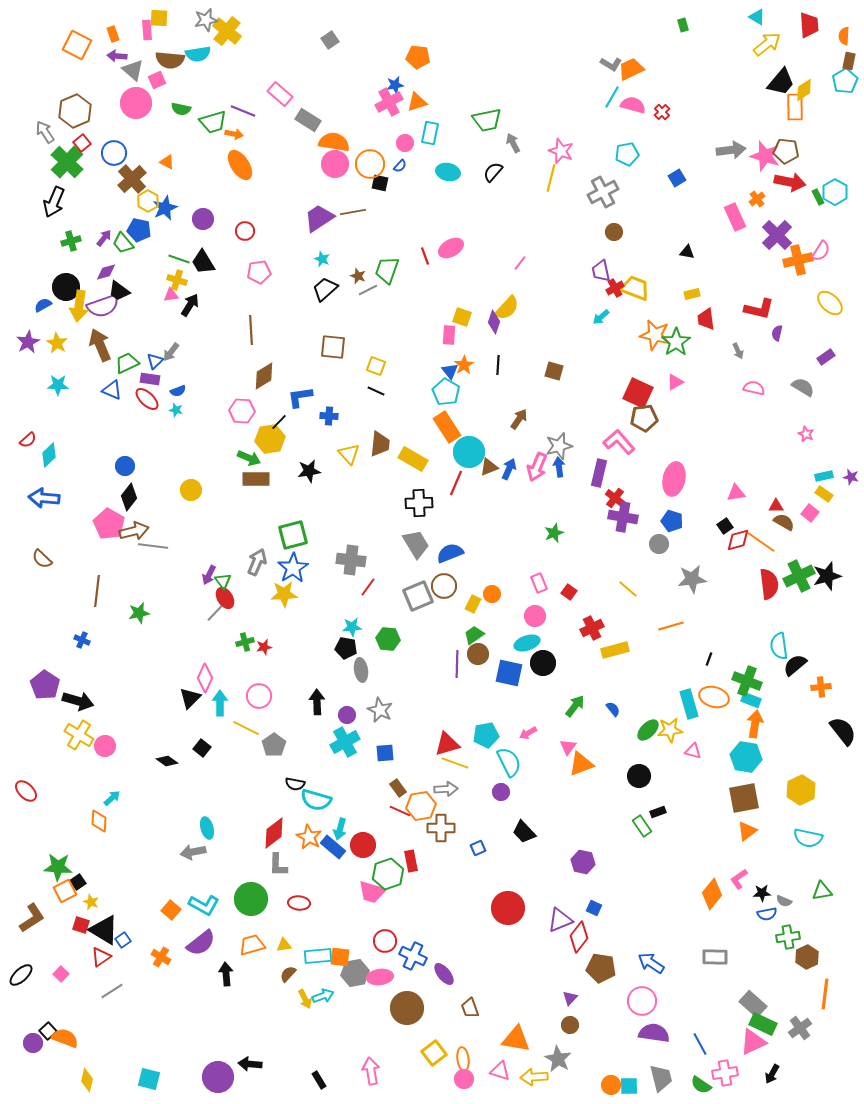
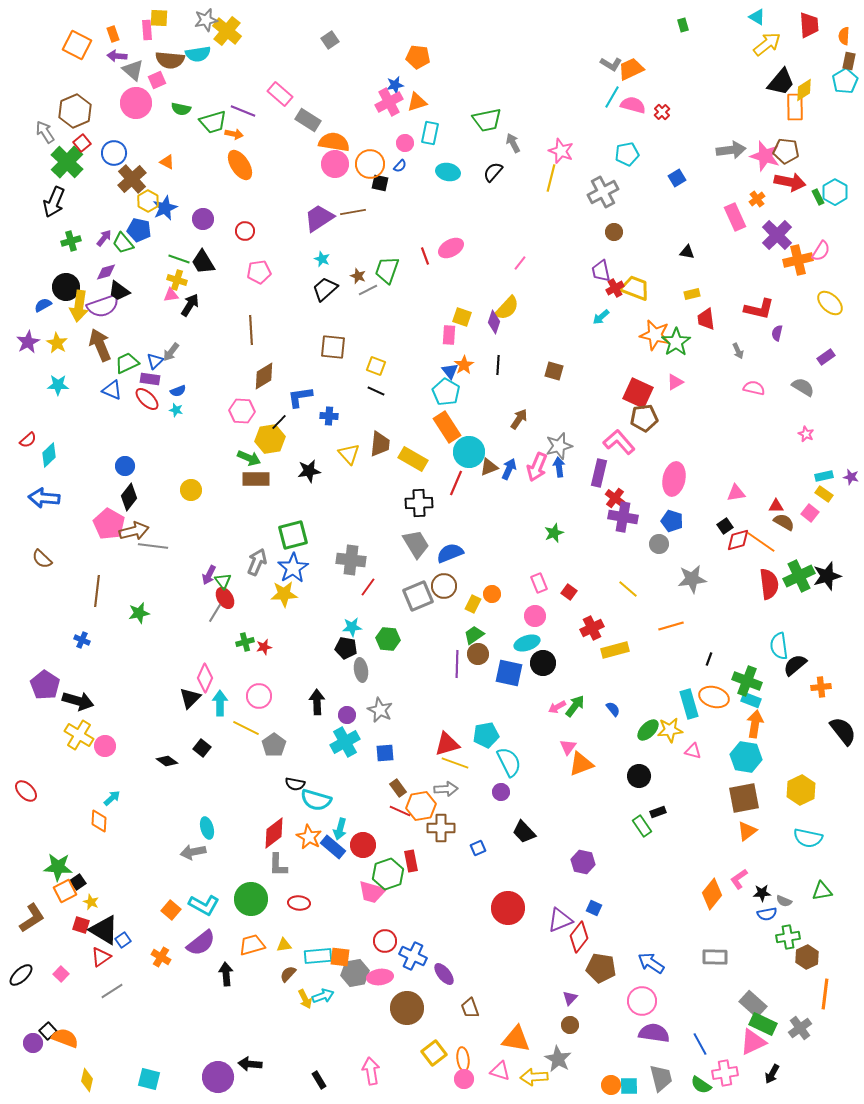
gray line at (215, 613): rotated 12 degrees counterclockwise
pink arrow at (528, 733): moved 29 px right, 26 px up
